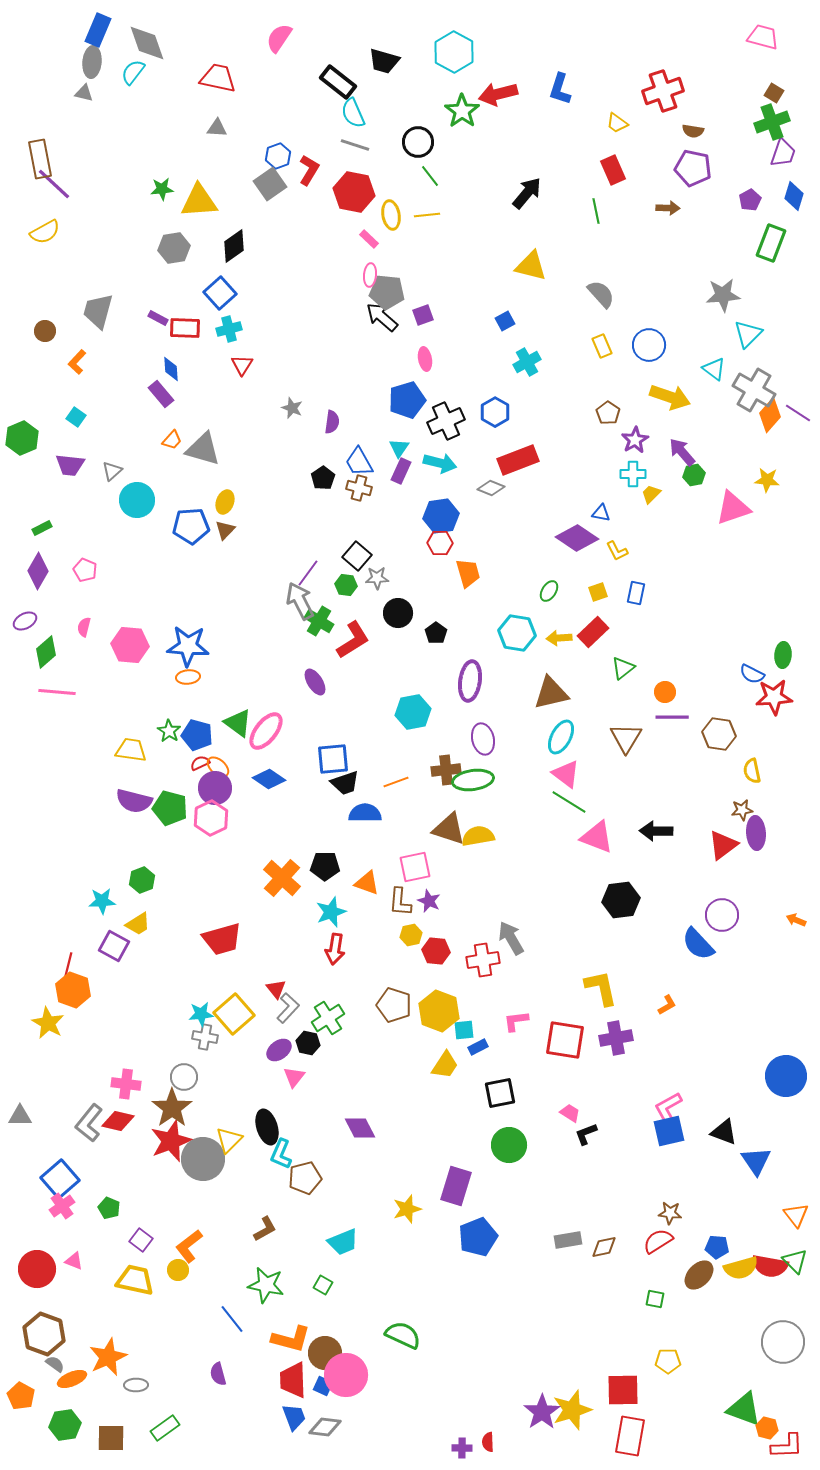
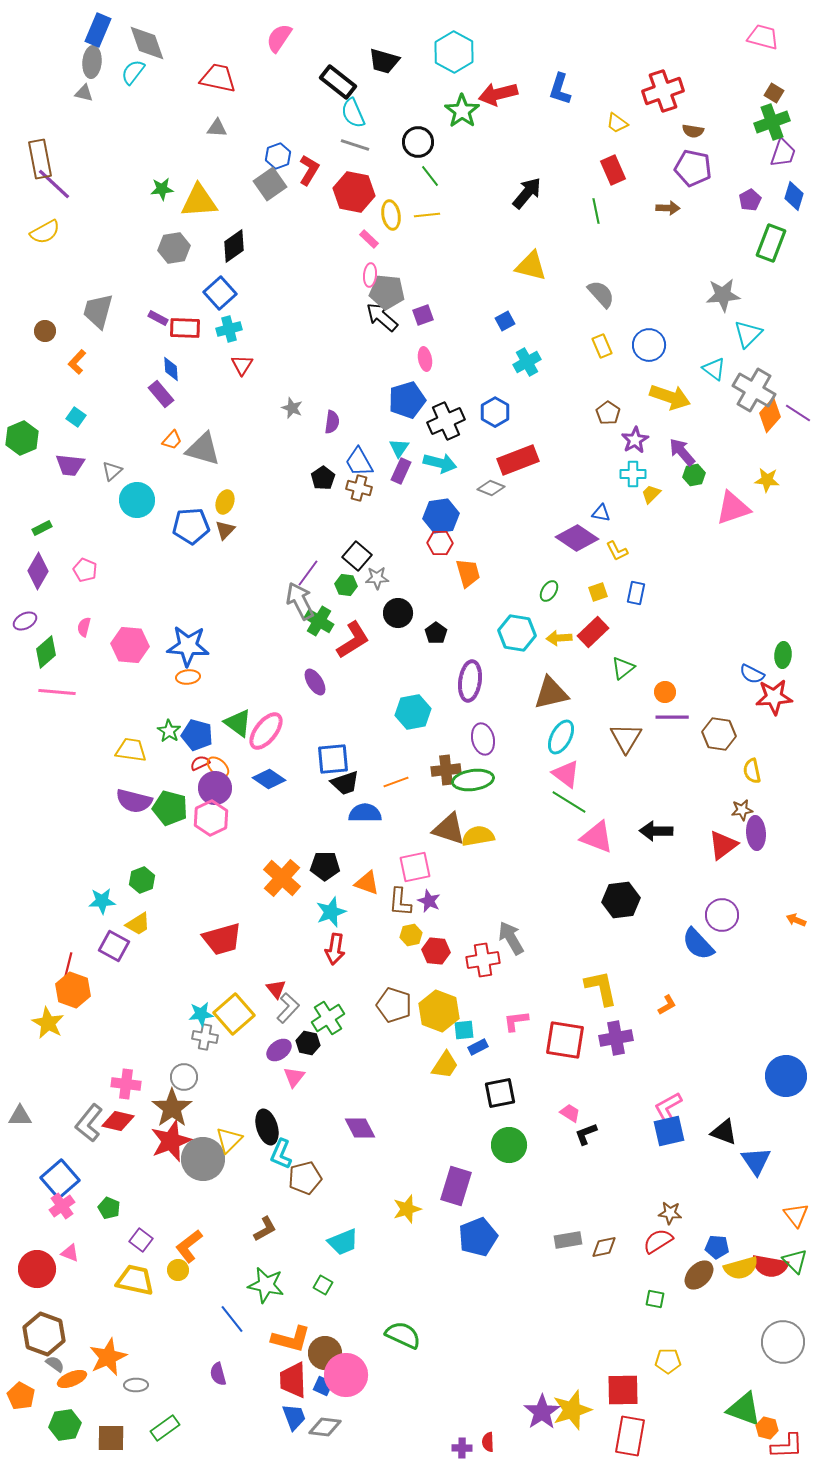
pink triangle at (74, 1261): moved 4 px left, 8 px up
